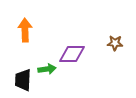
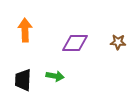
brown star: moved 3 px right, 1 px up
purple diamond: moved 3 px right, 11 px up
green arrow: moved 8 px right, 7 px down; rotated 18 degrees clockwise
